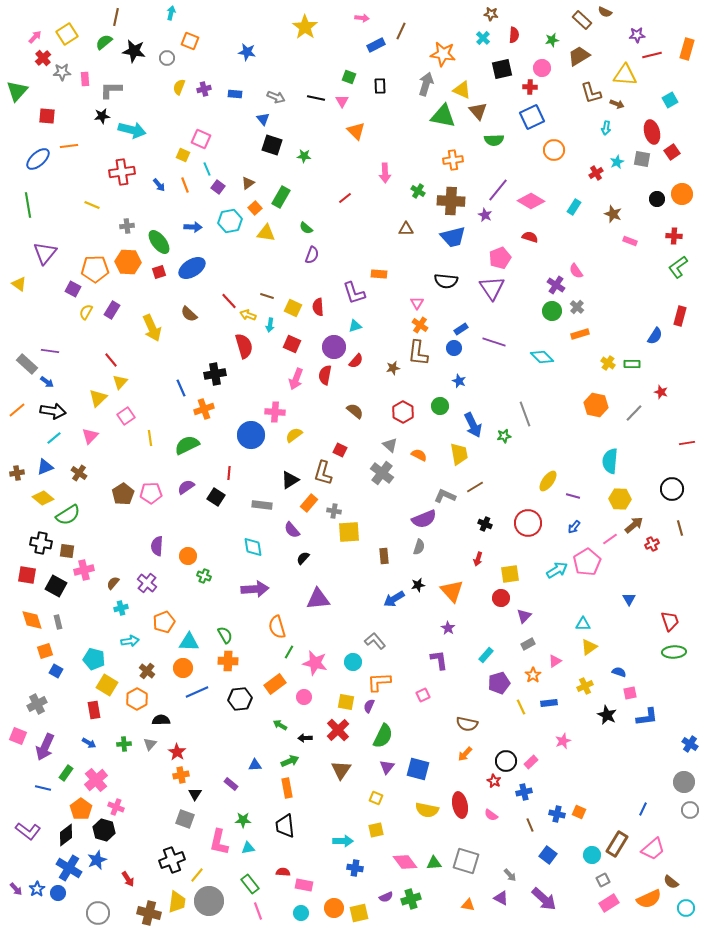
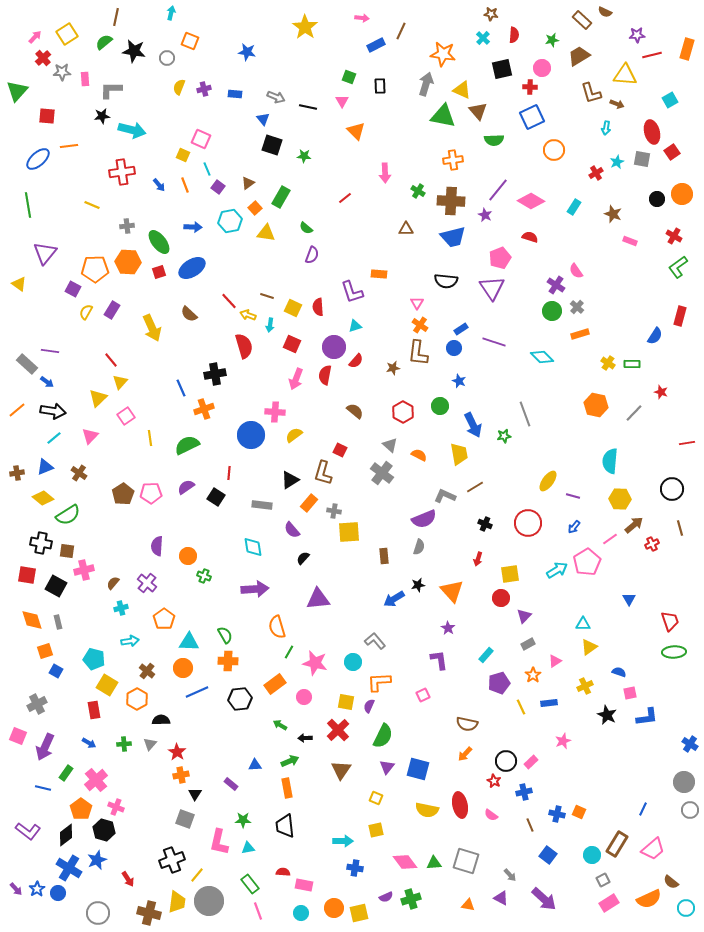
black line at (316, 98): moved 8 px left, 9 px down
red cross at (674, 236): rotated 28 degrees clockwise
purple L-shape at (354, 293): moved 2 px left, 1 px up
orange pentagon at (164, 622): moved 3 px up; rotated 15 degrees counterclockwise
